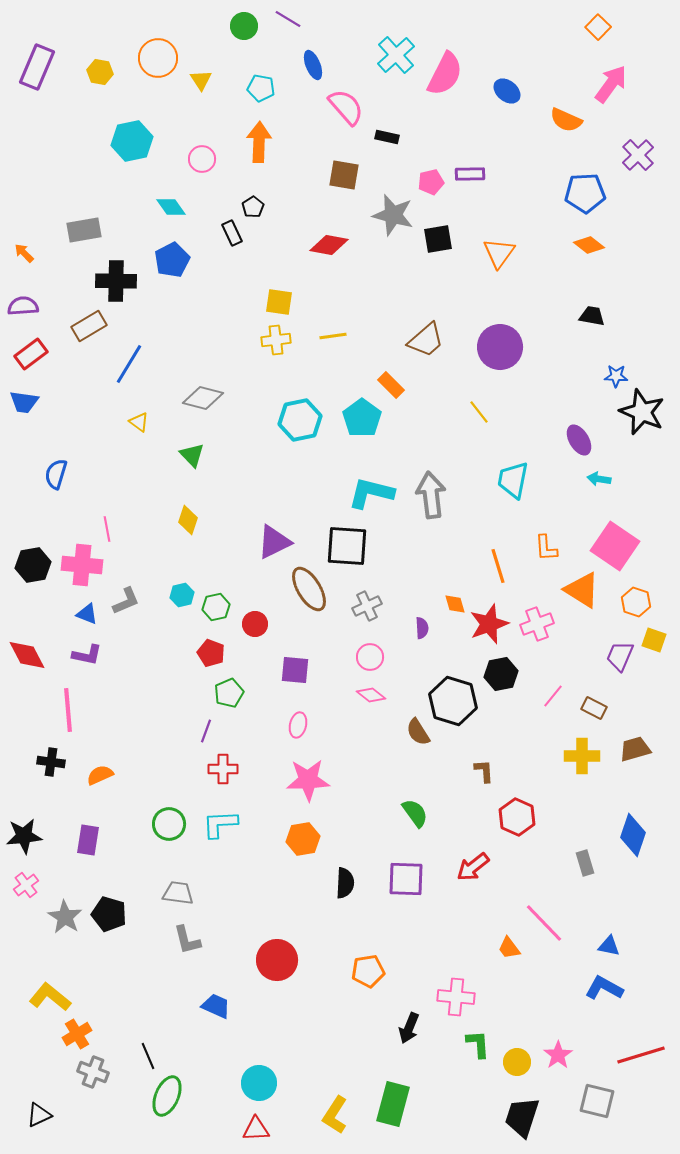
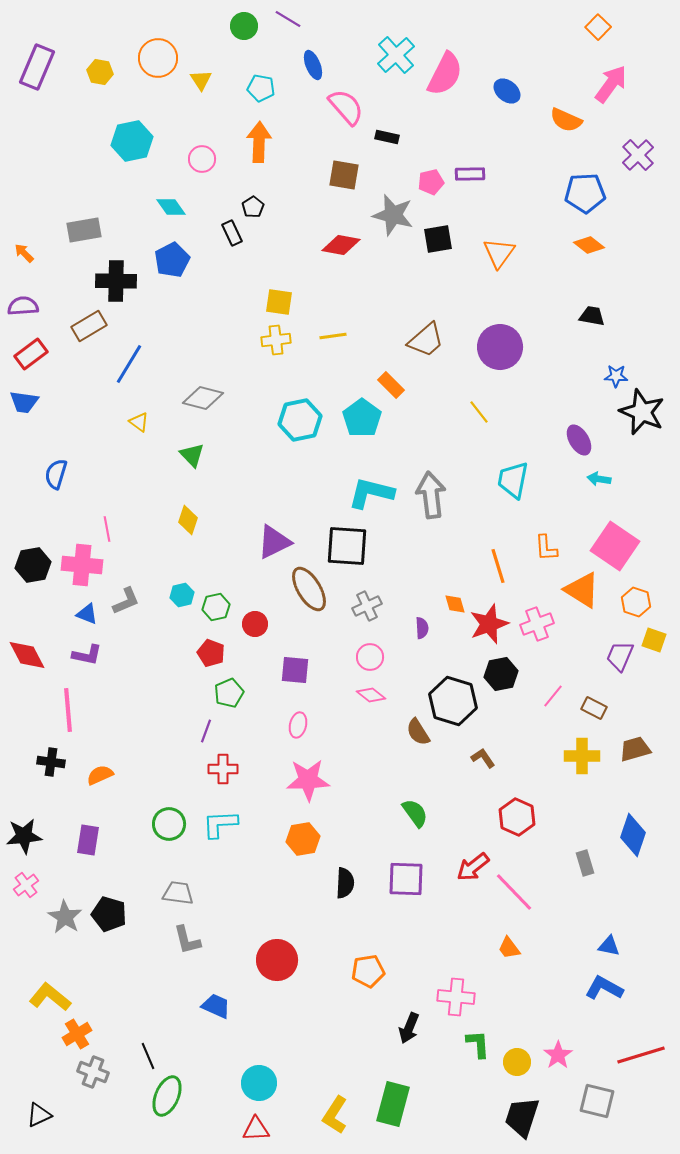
red diamond at (329, 245): moved 12 px right
brown L-shape at (484, 771): moved 1 px left, 13 px up; rotated 30 degrees counterclockwise
pink line at (544, 923): moved 30 px left, 31 px up
